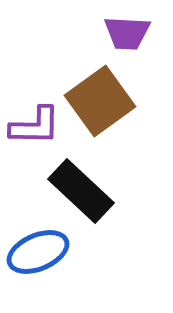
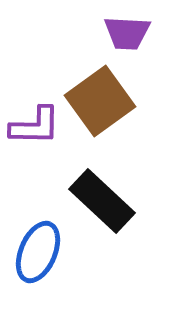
black rectangle: moved 21 px right, 10 px down
blue ellipse: rotated 44 degrees counterclockwise
